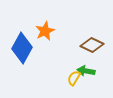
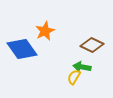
blue diamond: moved 1 px down; rotated 64 degrees counterclockwise
green arrow: moved 4 px left, 4 px up
yellow semicircle: moved 1 px up
